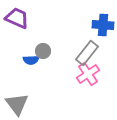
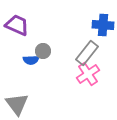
purple trapezoid: moved 7 px down
